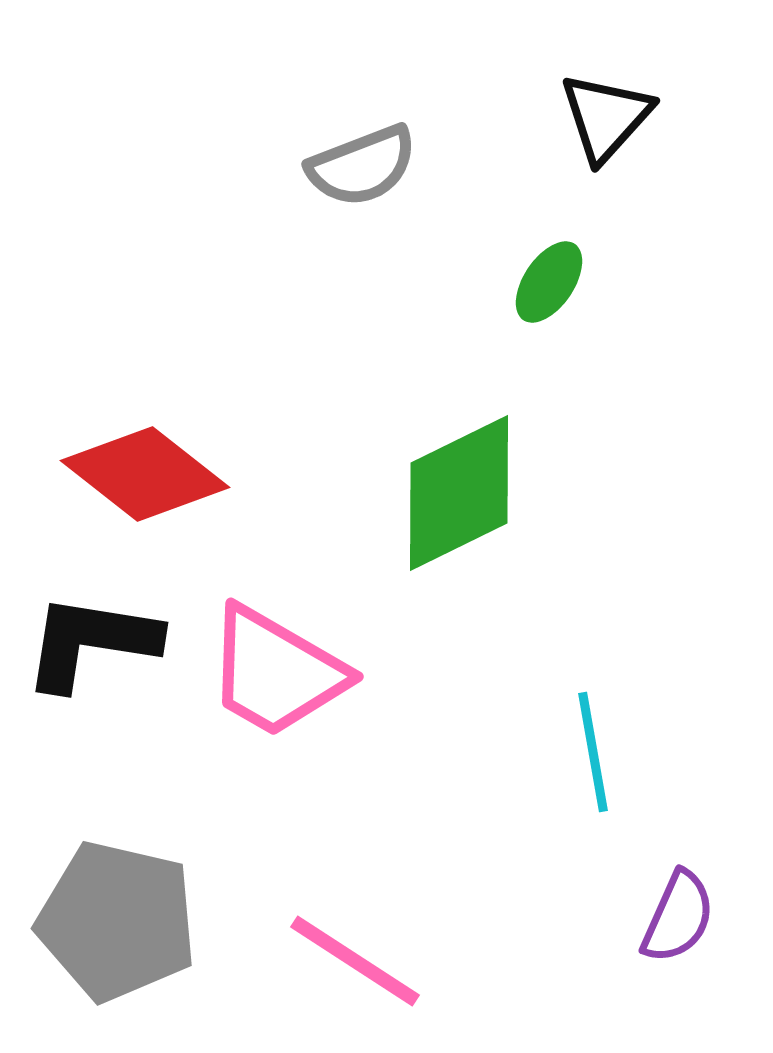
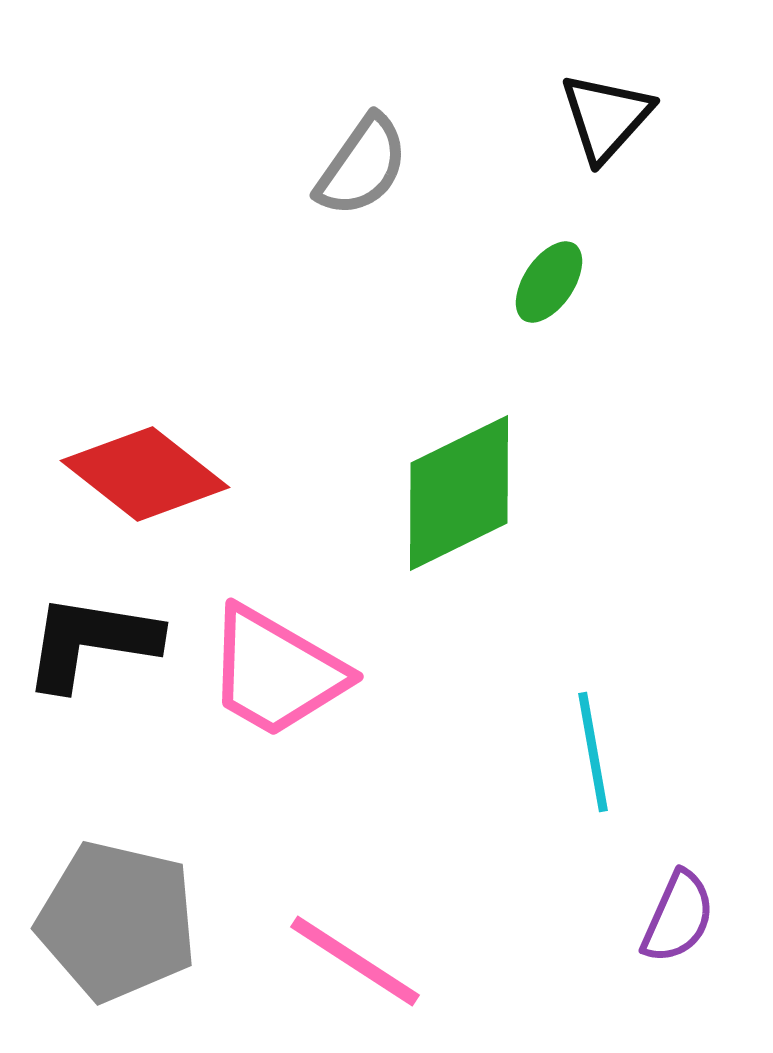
gray semicircle: rotated 34 degrees counterclockwise
